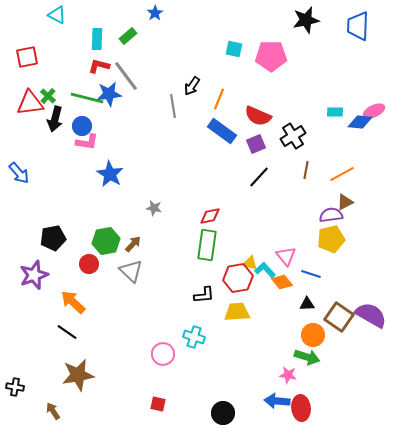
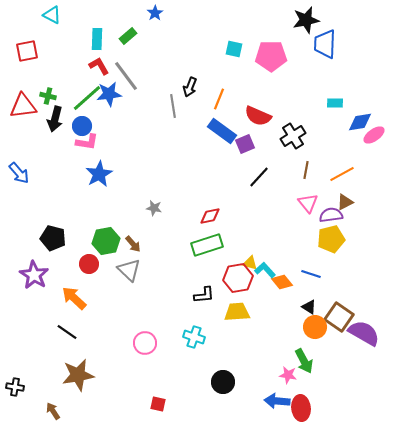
cyan triangle at (57, 15): moved 5 px left
blue trapezoid at (358, 26): moved 33 px left, 18 px down
red square at (27, 57): moved 6 px up
red L-shape at (99, 66): rotated 45 degrees clockwise
black arrow at (192, 86): moved 2 px left, 1 px down; rotated 12 degrees counterclockwise
green cross at (48, 96): rotated 28 degrees counterclockwise
green line at (87, 98): rotated 56 degrees counterclockwise
red triangle at (30, 103): moved 7 px left, 3 px down
pink ellipse at (374, 111): moved 24 px down; rotated 10 degrees counterclockwise
cyan rectangle at (335, 112): moved 9 px up
blue diamond at (360, 122): rotated 15 degrees counterclockwise
purple square at (256, 144): moved 11 px left
blue star at (110, 174): moved 11 px left; rotated 12 degrees clockwise
black pentagon at (53, 238): rotated 25 degrees clockwise
brown arrow at (133, 244): rotated 96 degrees clockwise
green rectangle at (207, 245): rotated 64 degrees clockwise
pink triangle at (286, 256): moved 22 px right, 53 px up
gray triangle at (131, 271): moved 2 px left, 1 px up
purple star at (34, 275): rotated 20 degrees counterclockwise
orange arrow at (73, 302): moved 1 px right, 4 px up
black triangle at (307, 304): moved 2 px right, 3 px down; rotated 35 degrees clockwise
purple semicircle at (371, 315): moved 7 px left, 18 px down
orange circle at (313, 335): moved 2 px right, 8 px up
pink circle at (163, 354): moved 18 px left, 11 px up
green arrow at (307, 357): moved 3 px left, 4 px down; rotated 45 degrees clockwise
black circle at (223, 413): moved 31 px up
